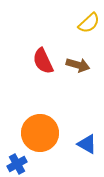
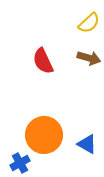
brown arrow: moved 11 px right, 7 px up
orange circle: moved 4 px right, 2 px down
blue cross: moved 3 px right, 1 px up
